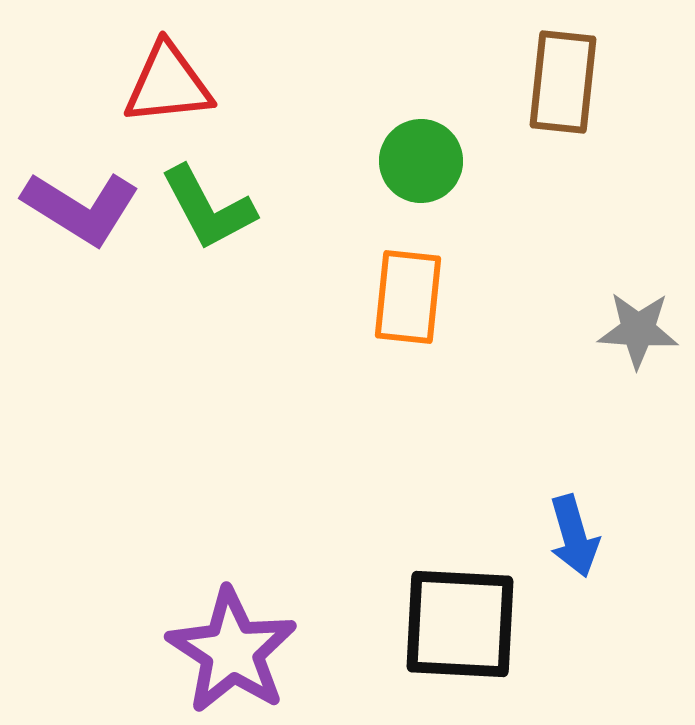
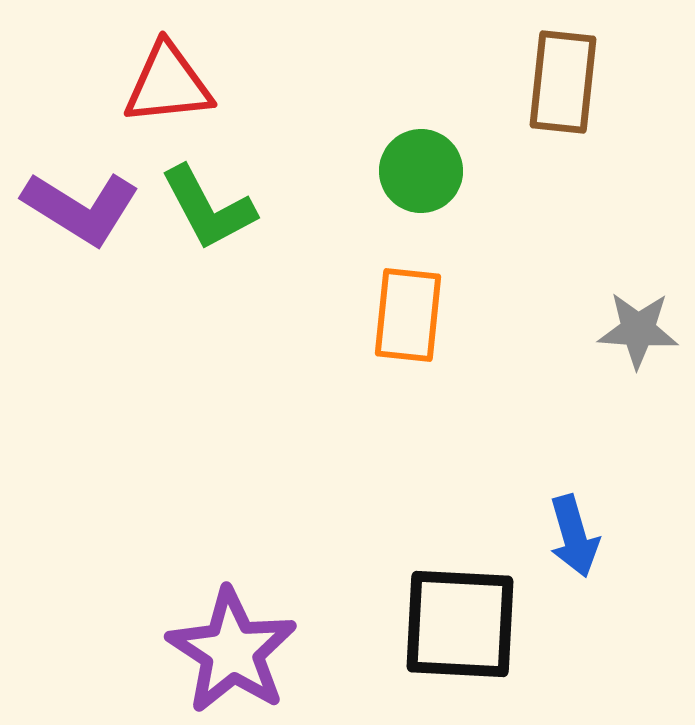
green circle: moved 10 px down
orange rectangle: moved 18 px down
